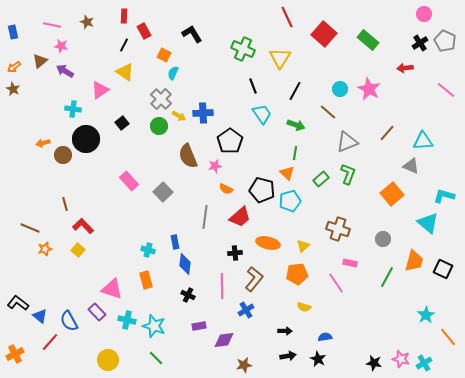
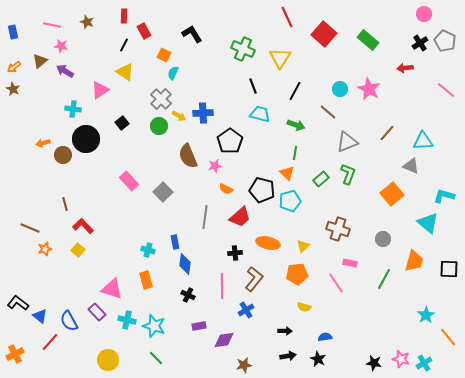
cyan trapezoid at (262, 114): moved 2 px left; rotated 40 degrees counterclockwise
black square at (443, 269): moved 6 px right; rotated 24 degrees counterclockwise
green line at (387, 277): moved 3 px left, 2 px down
